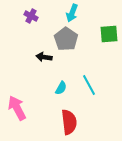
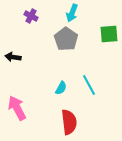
black arrow: moved 31 px left
